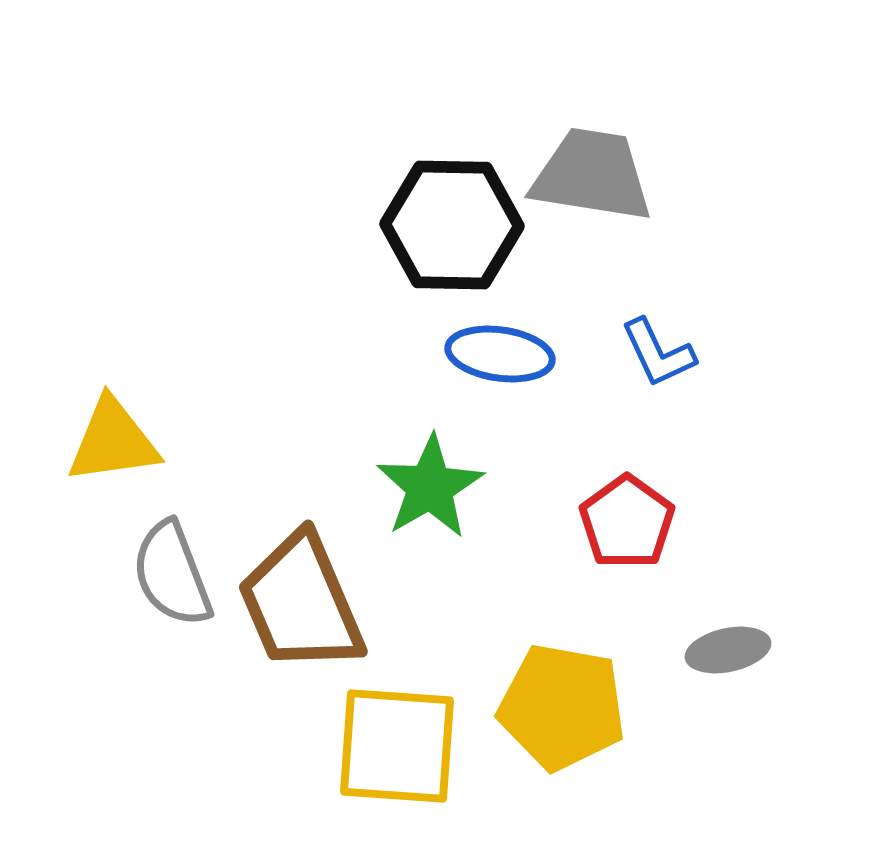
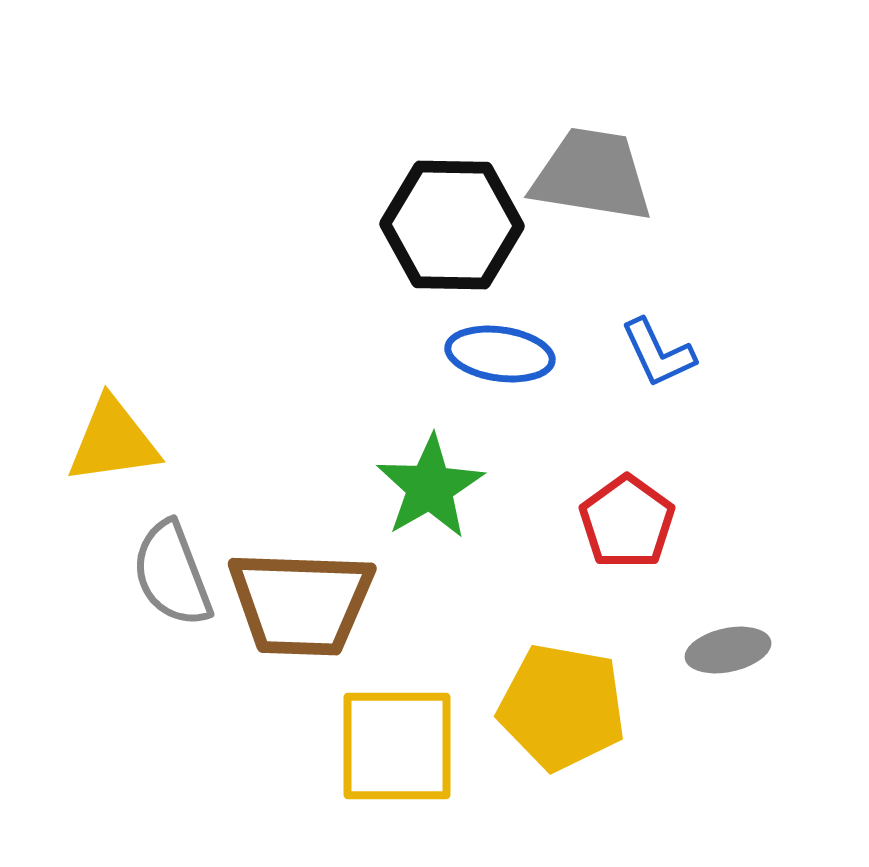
brown trapezoid: rotated 65 degrees counterclockwise
yellow square: rotated 4 degrees counterclockwise
